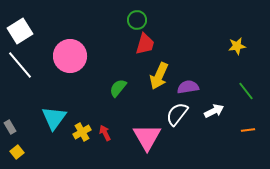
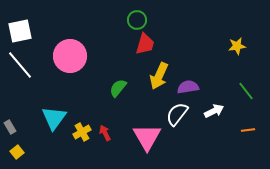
white square: rotated 20 degrees clockwise
